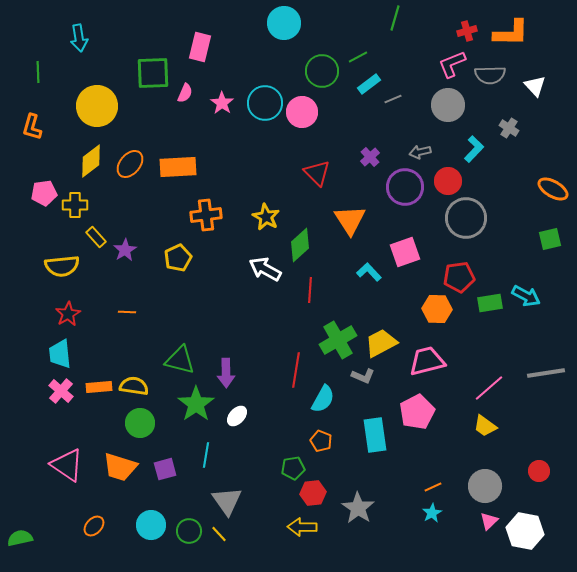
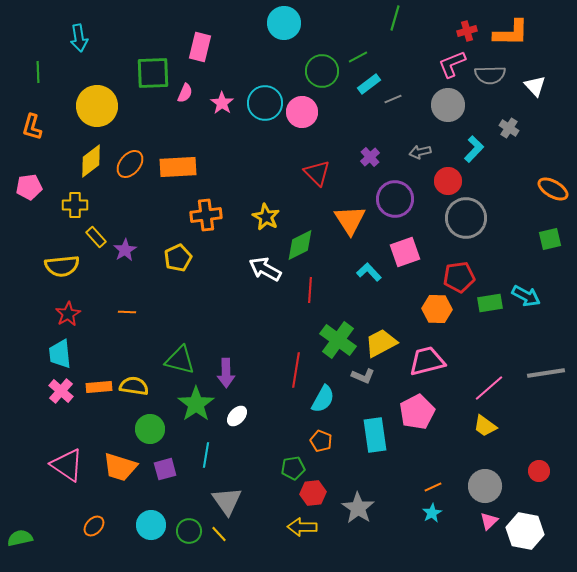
purple circle at (405, 187): moved 10 px left, 12 px down
pink pentagon at (44, 193): moved 15 px left, 6 px up
green diamond at (300, 245): rotated 16 degrees clockwise
green cross at (338, 340): rotated 24 degrees counterclockwise
green circle at (140, 423): moved 10 px right, 6 px down
